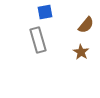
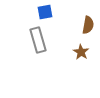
brown semicircle: moved 2 px right; rotated 30 degrees counterclockwise
